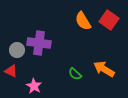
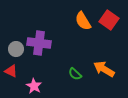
gray circle: moved 1 px left, 1 px up
